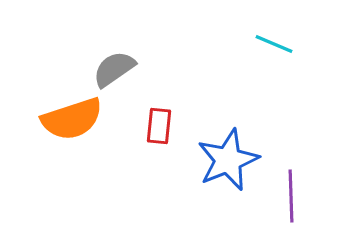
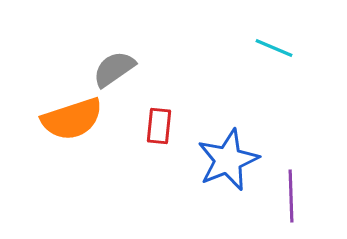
cyan line: moved 4 px down
